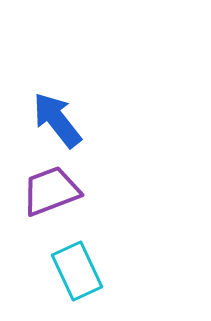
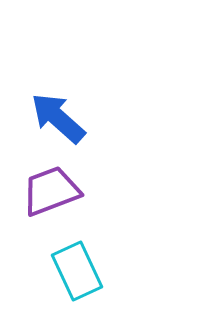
blue arrow: moved 1 px right, 2 px up; rotated 10 degrees counterclockwise
